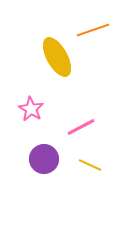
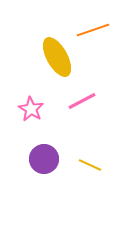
pink line: moved 1 px right, 26 px up
